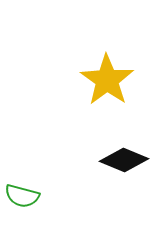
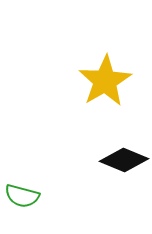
yellow star: moved 2 px left, 1 px down; rotated 6 degrees clockwise
